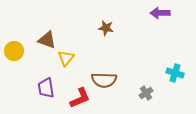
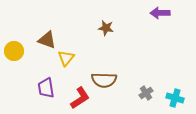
cyan cross: moved 25 px down
red L-shape: rotated 10 degrees counterclockwise
